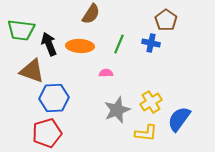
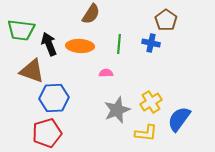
green line: rotated 18 degrees counterclockwise
